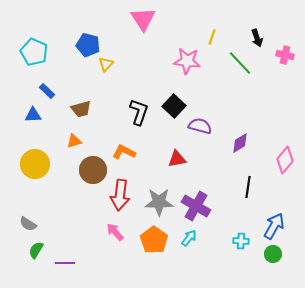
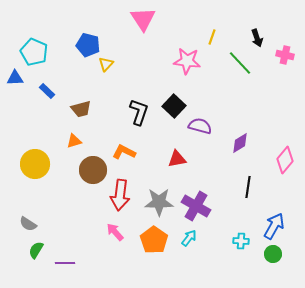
blue triangle: moved 18 px left, 37 px up
